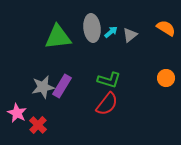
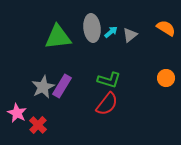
gray star: rotated 15 degrees counterclockwise
